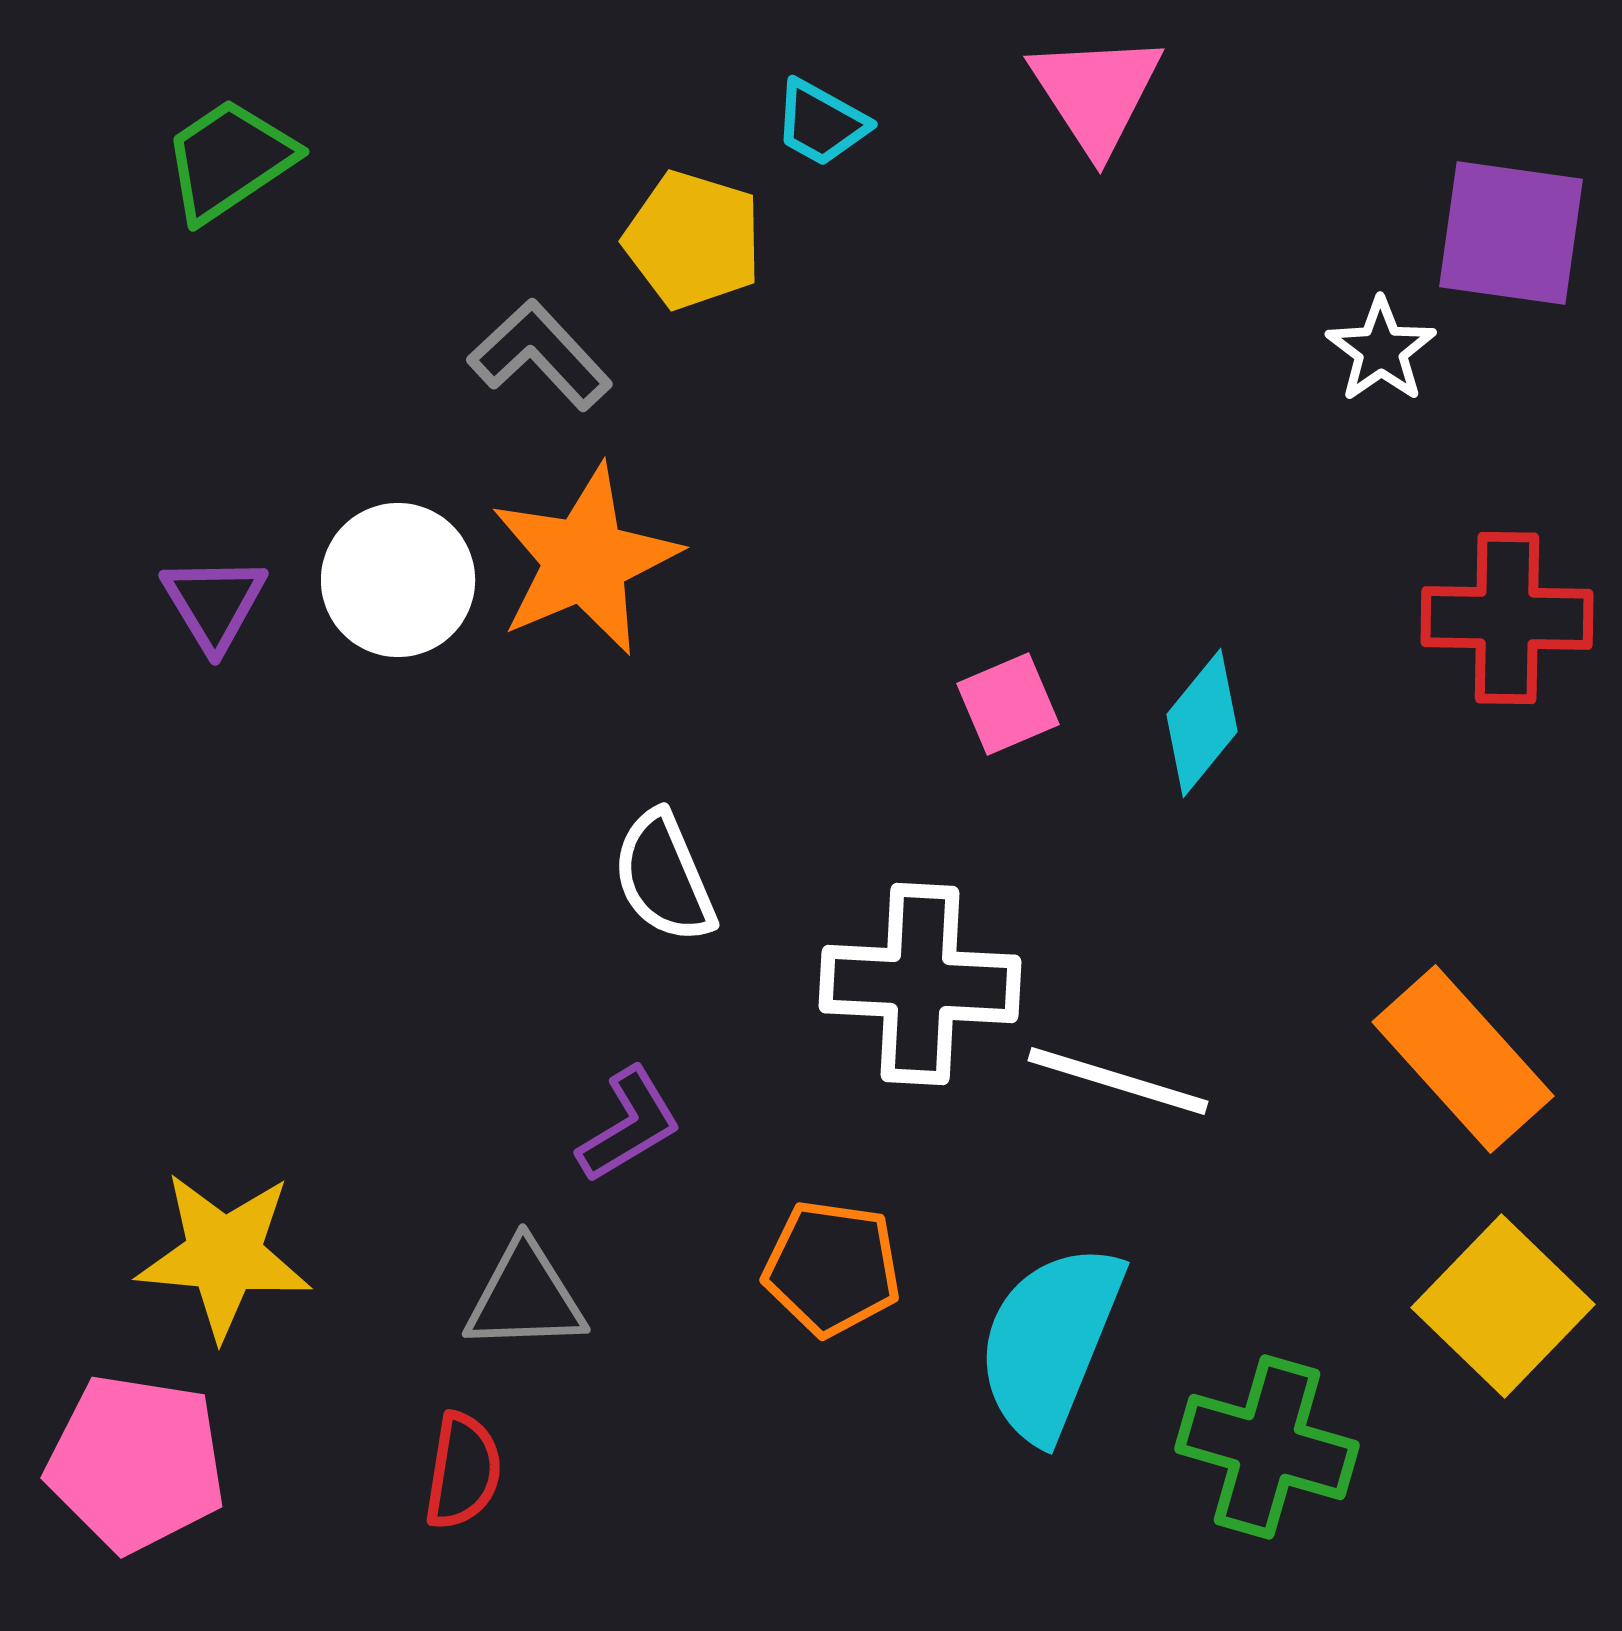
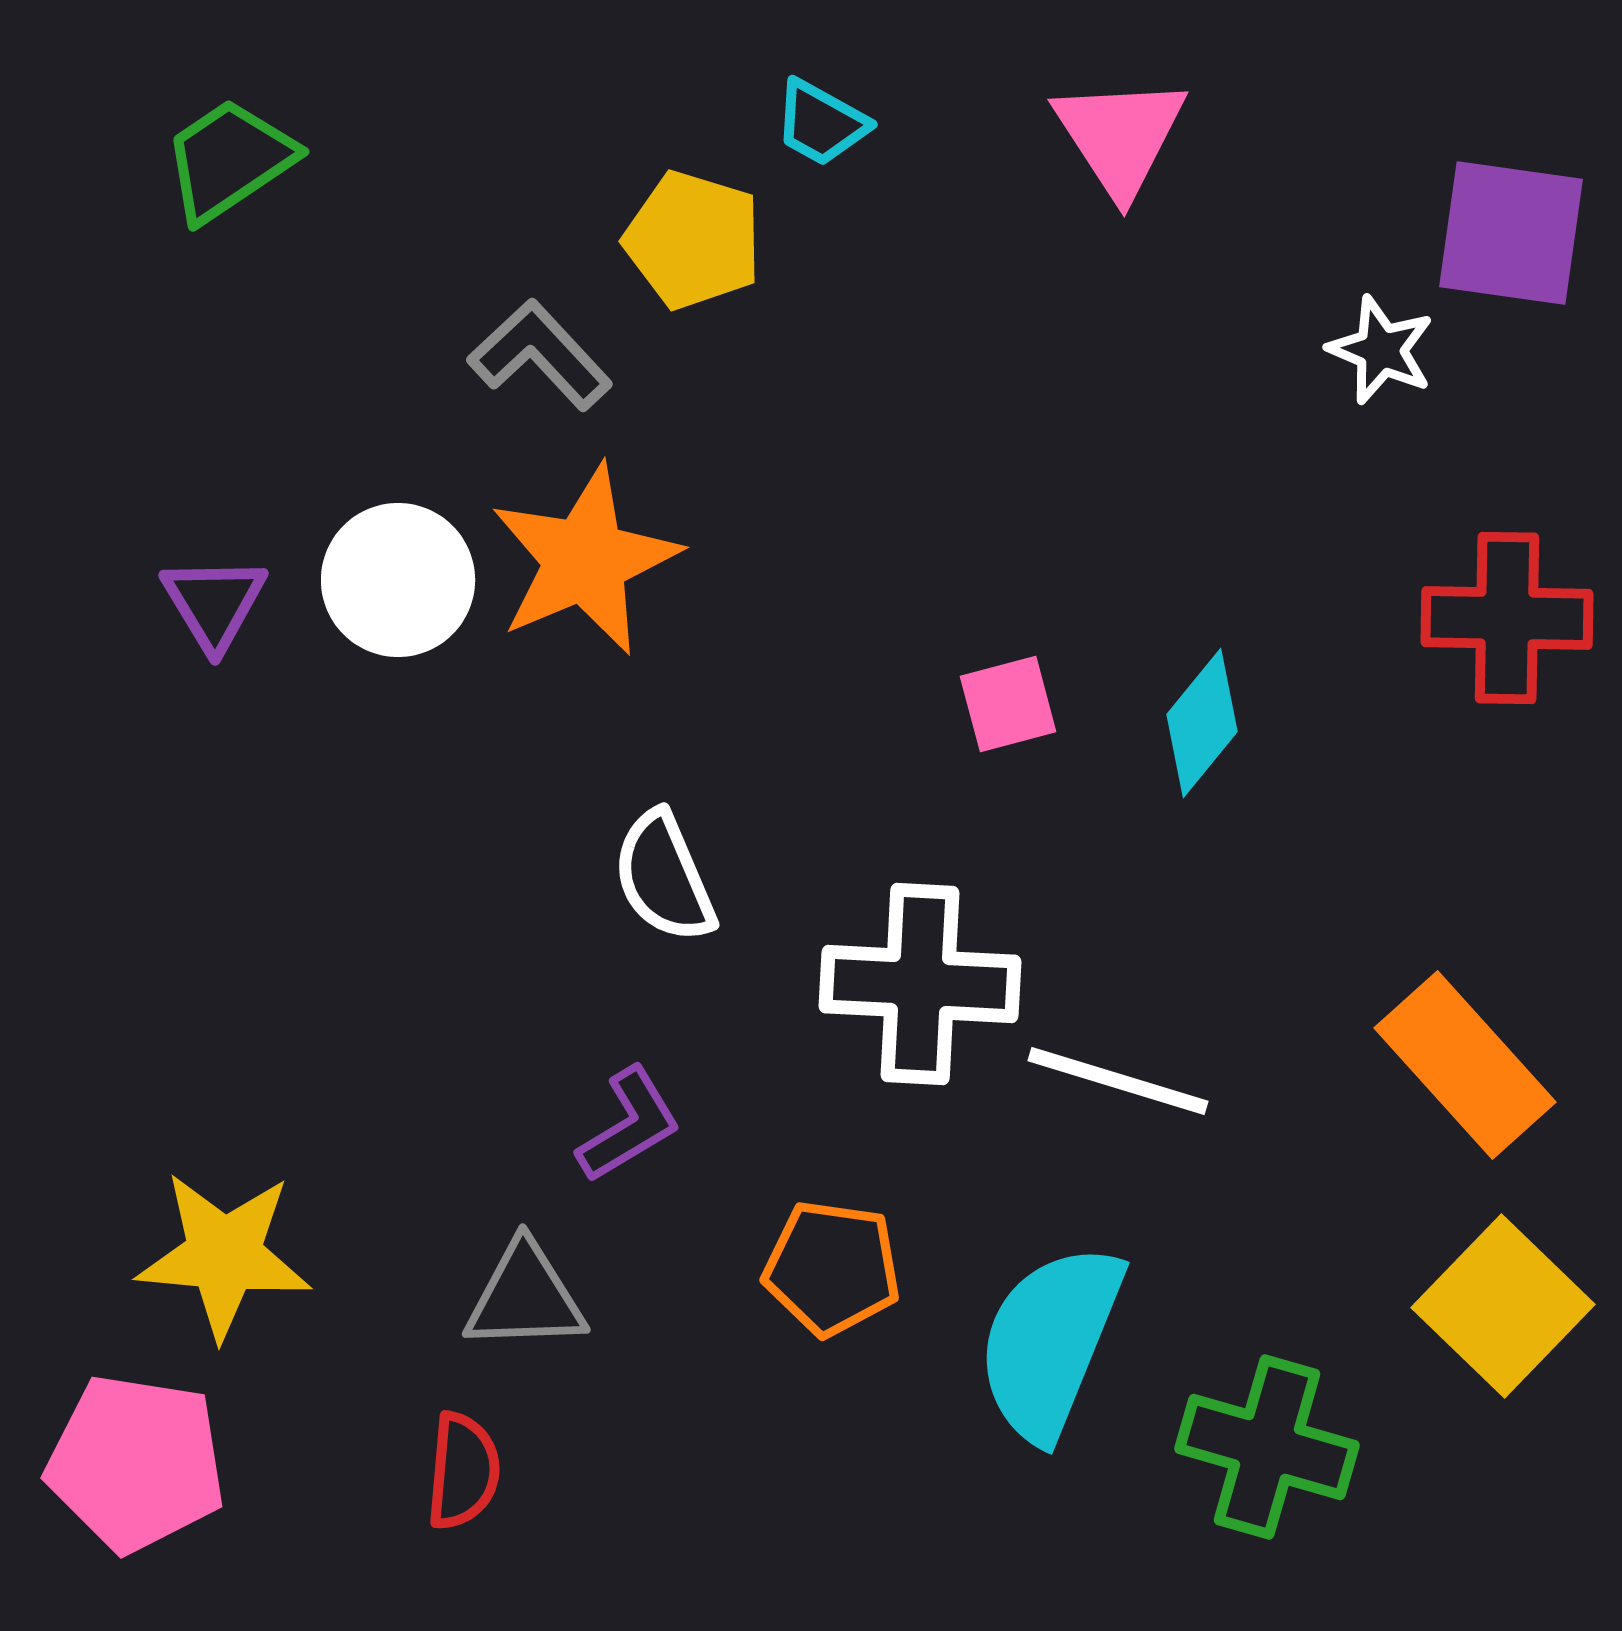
pink triangle: moved 24 px right, 43 px down
white star: rotated 14 degrees counterclockwise
pink square: rotated 8 degrees clockwise
orange rectangle: moved 2 px right, 6 px down
red semicircle: rotated 4 degrees counterclockwise
